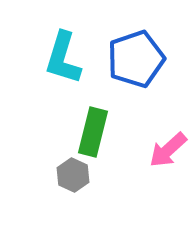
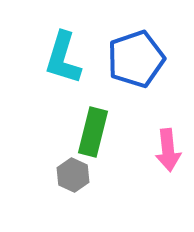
pink arrow: rotated 54 degrees counterclockwise
